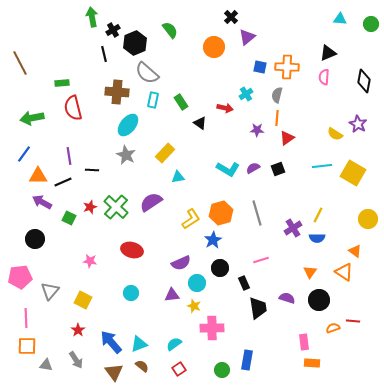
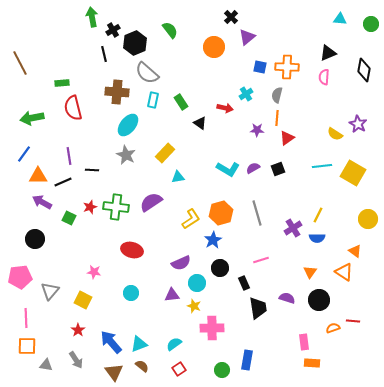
black diamond at (364, 81): moved 11 px up
green cross at (116, 207): rotated 35 degrees counterclockwise
pink star at (90, 261): moved 4 px right, 11 px down
